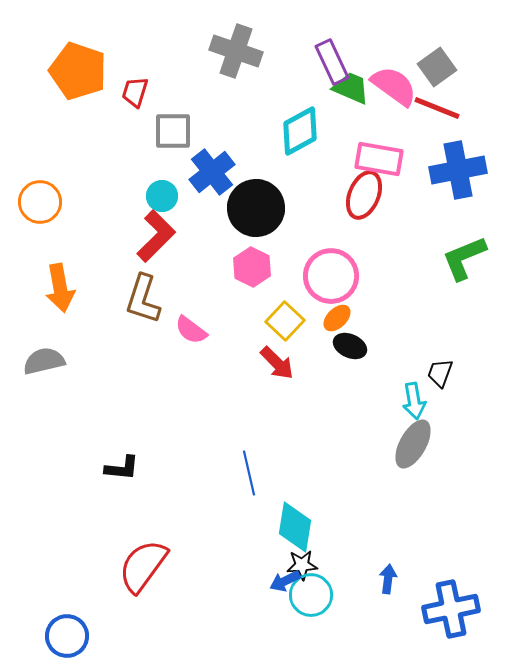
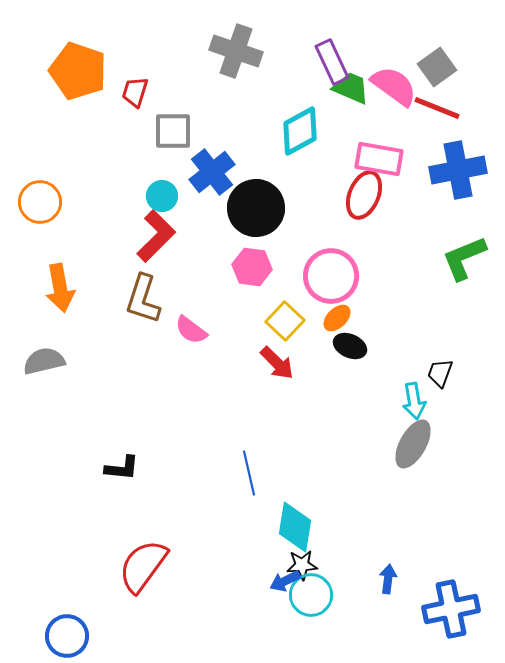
pink hexagon at (252, 267): rotated 18 degrees counterclockwise
